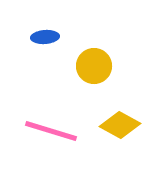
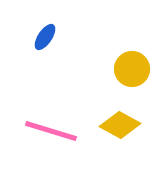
blue ellipse: rotated 52 degrees counterclockwise
yellow circle: moved 38 px right, 3 px down
